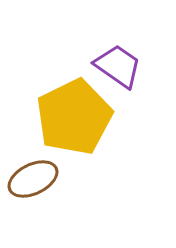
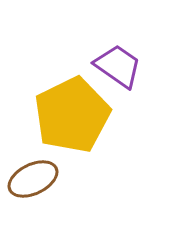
yellow pentagon: moved 2 px left, 2 px up
